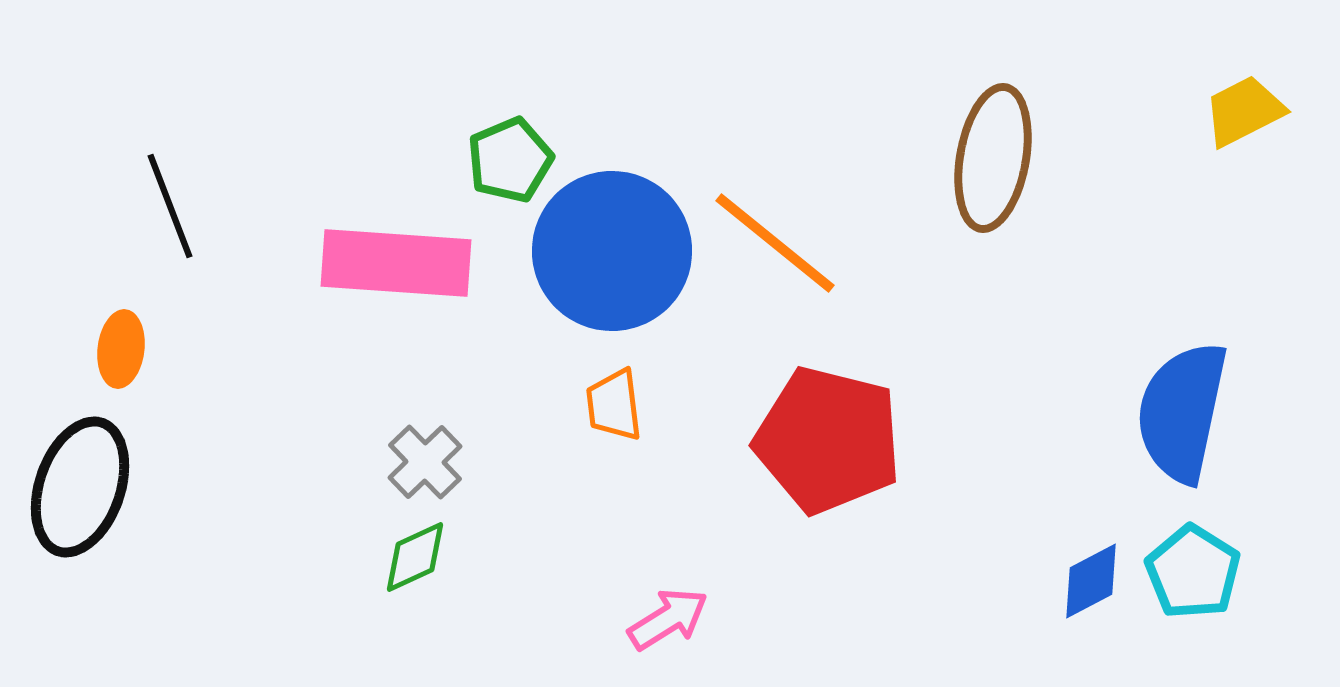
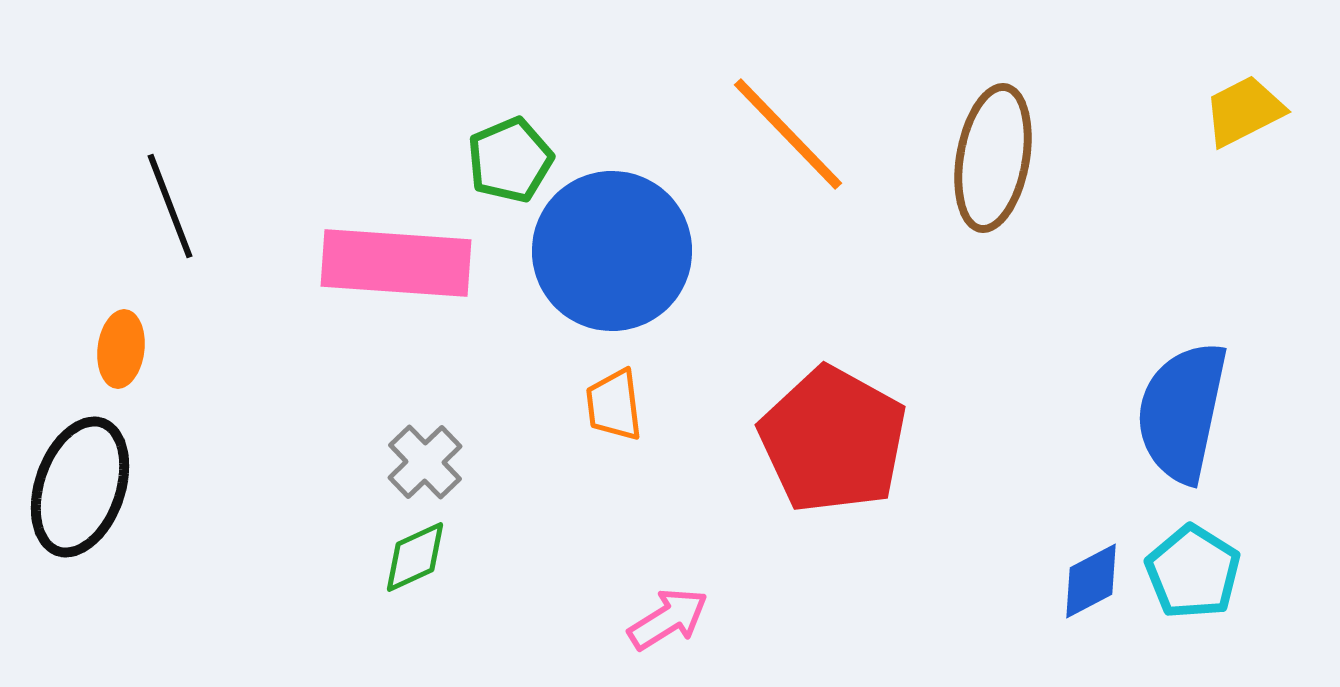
orange line: moved 13 px right, 109 px up; rotated 7 degrees clockwise
red pentagon: moved 5 px right; rotated 15 degrees clockwise
